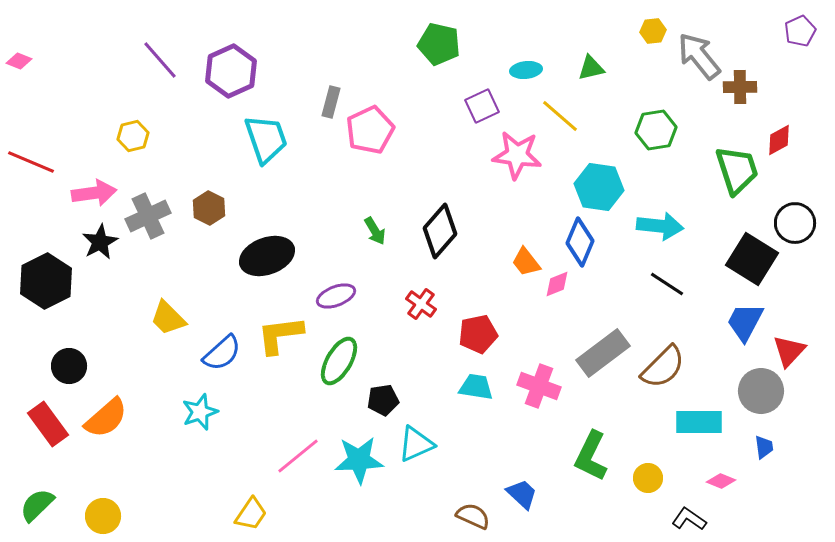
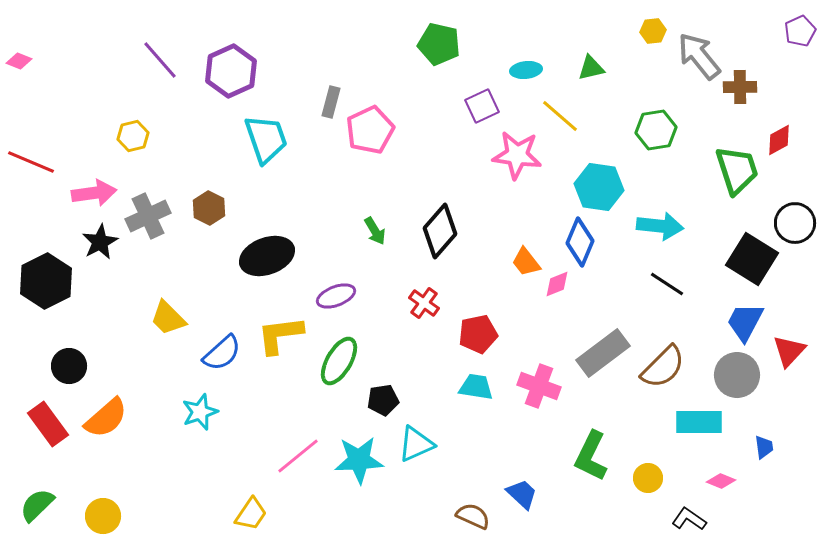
red cross at (421, 304): moved 3 px right, 1 px up
gray circle at (761, 391): moved 24 px left, 16 px up
